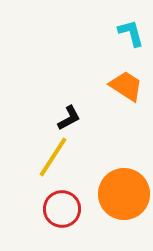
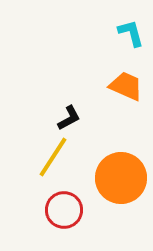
orange trapezoid: rotated 9 degrees counterclockwise
orange circle: moved 3 px left, 16 px up
red circle: moved 2 px right, 1 px down
